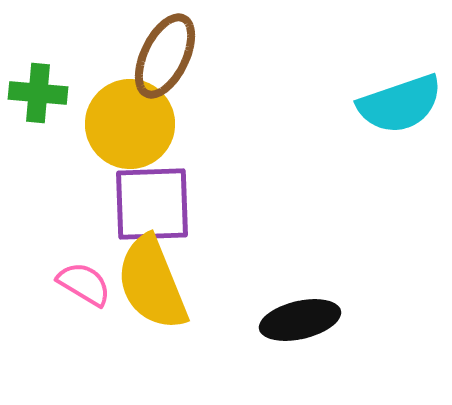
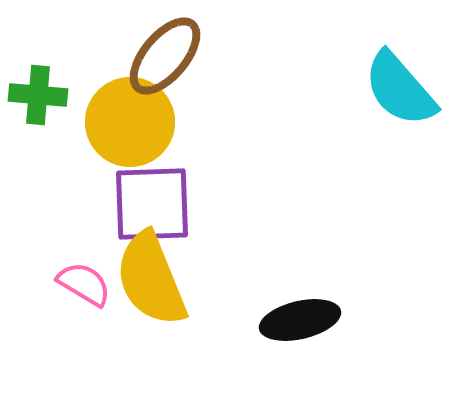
brown ellipse: rotated 14 degrees clockwise
green cross: moved 2 px down
cyan semicircle: moved 15 px up; rotated 68 degrees clockwise
yellow circle: moved 2 px up
yellow semicircle: moved 1 px left, 4 px up
